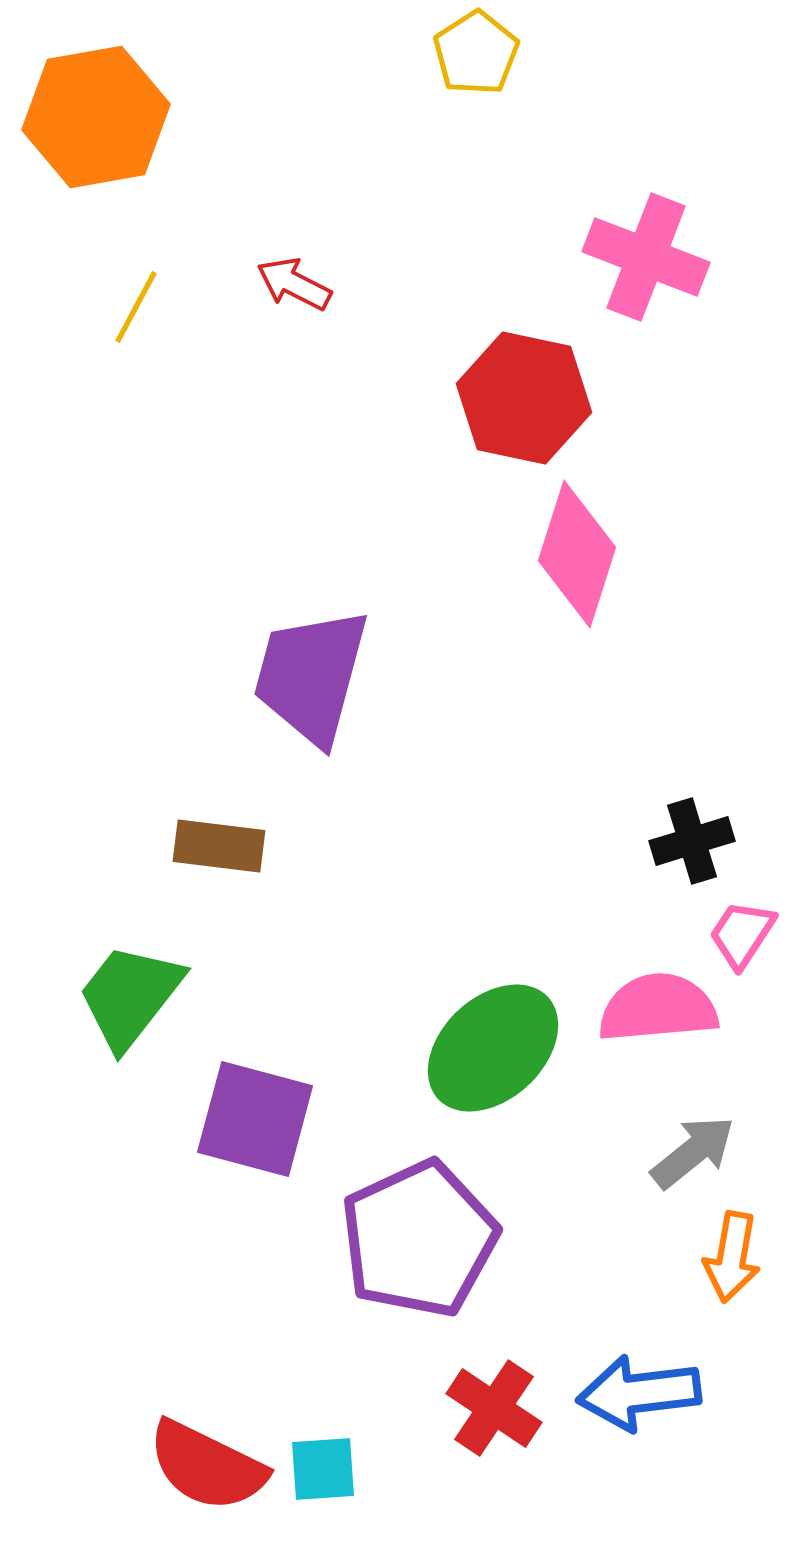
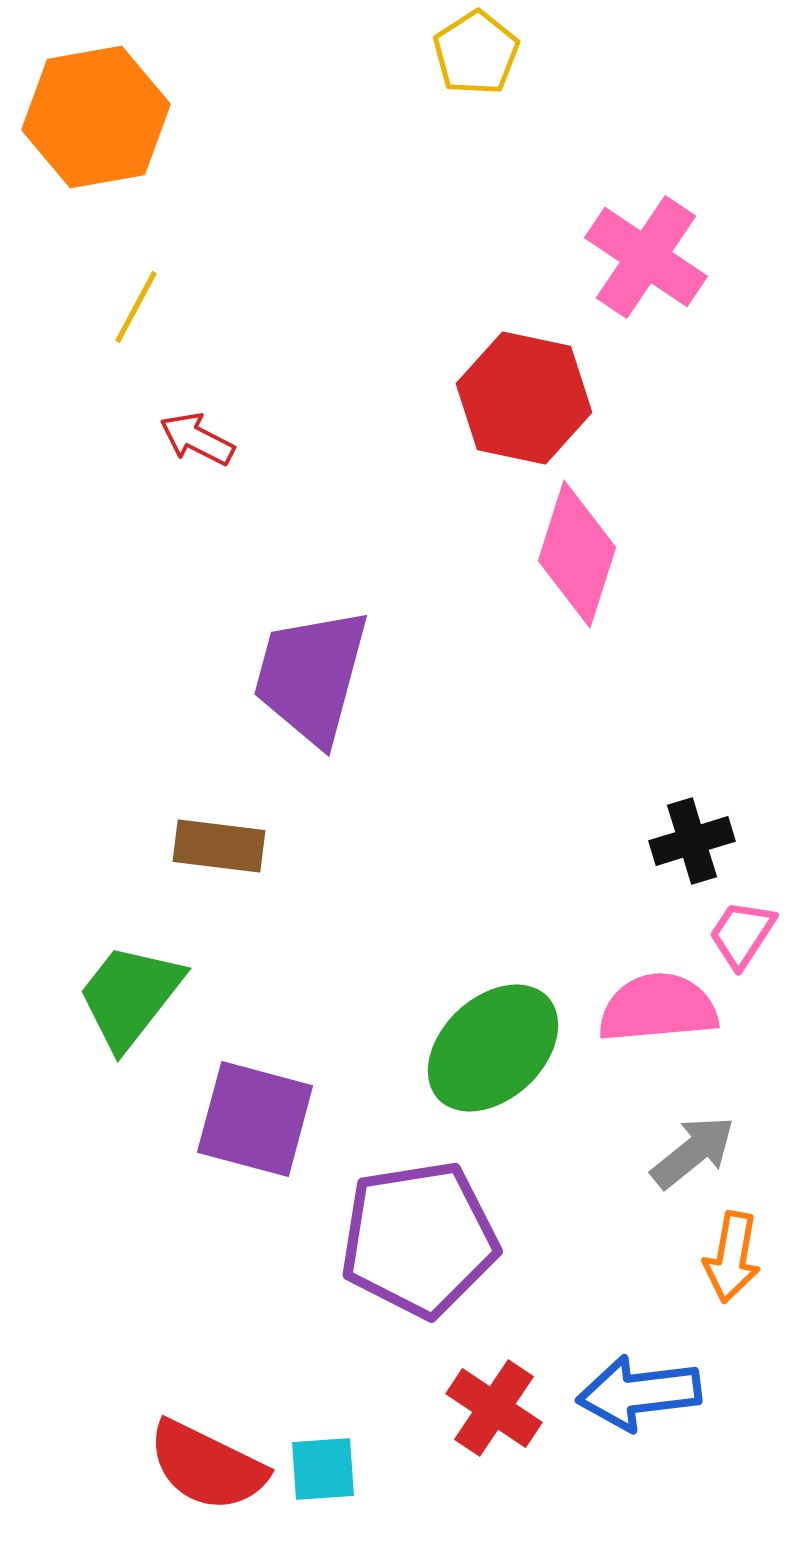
pink cross: rotated 13 degrees clockwise
red arrow: moved 97 px left, 155 px down
purple pentagon: rotated 16 degrees clockwise
